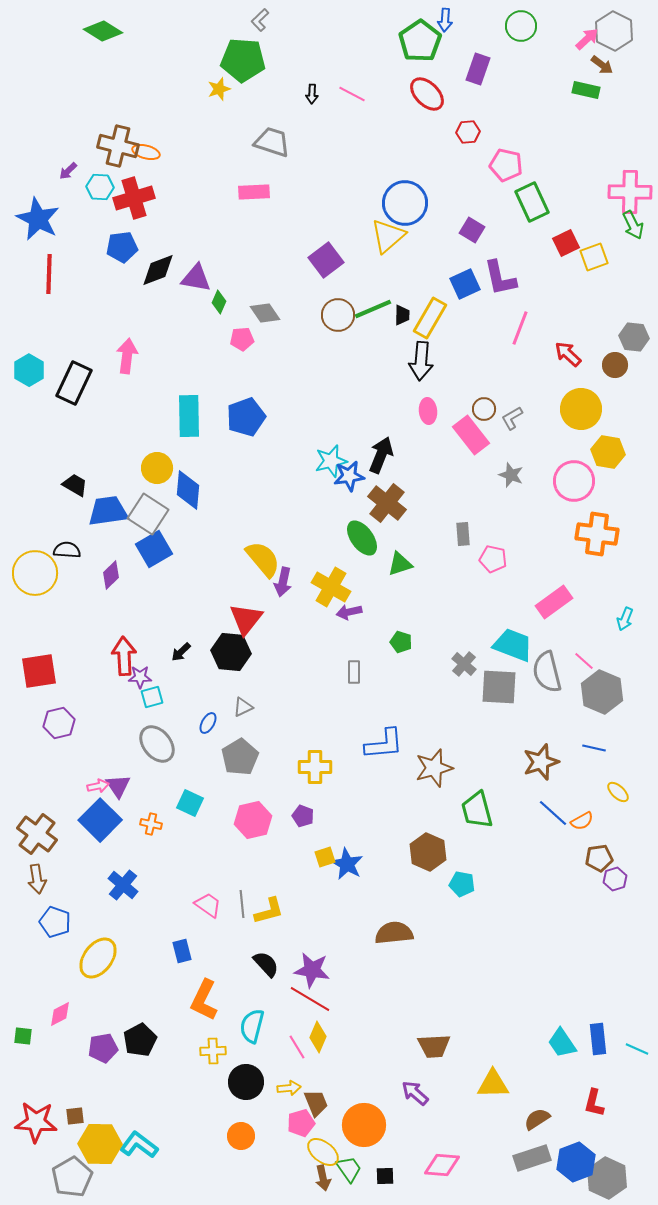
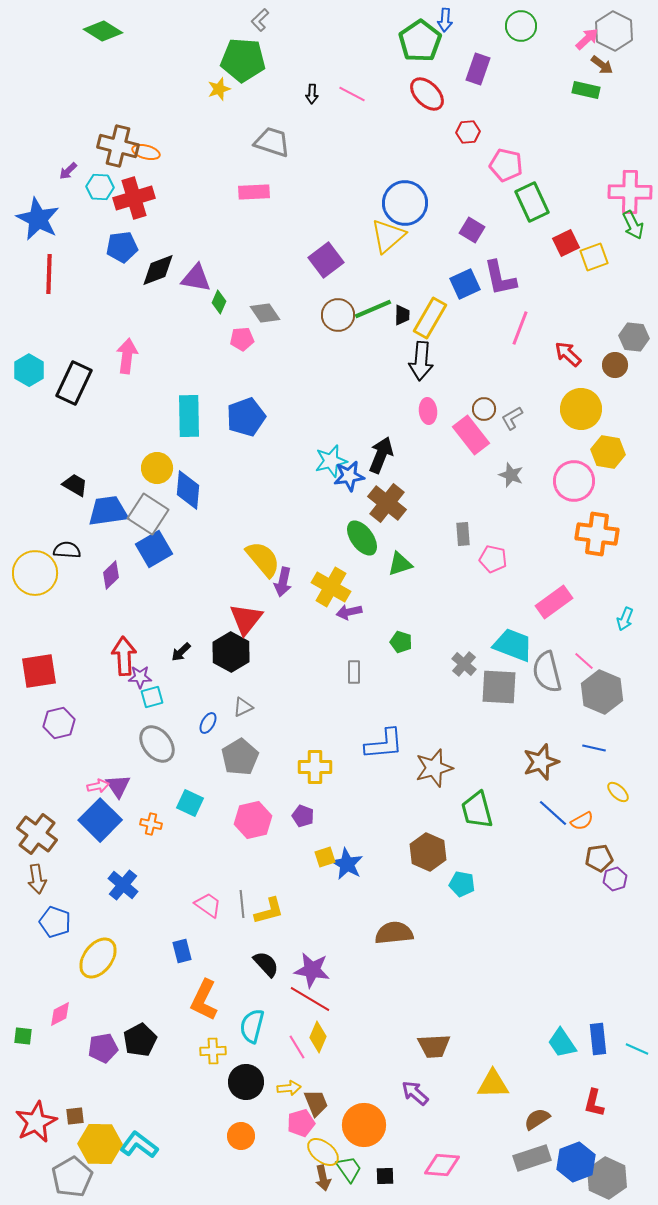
black hexagon at (231, 652): rotated 24 degrees clockwise
red star at (36, 1122): rotated 30 degrees counterclockwise
